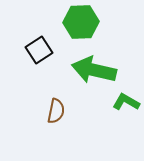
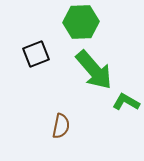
black square: moved 3 px left, 4 px down; rotated 12 degrees clockwise
green arrow: rotated 144 degrees counterclockwise
brown semicircle: moved 5 px right, 15 px down
